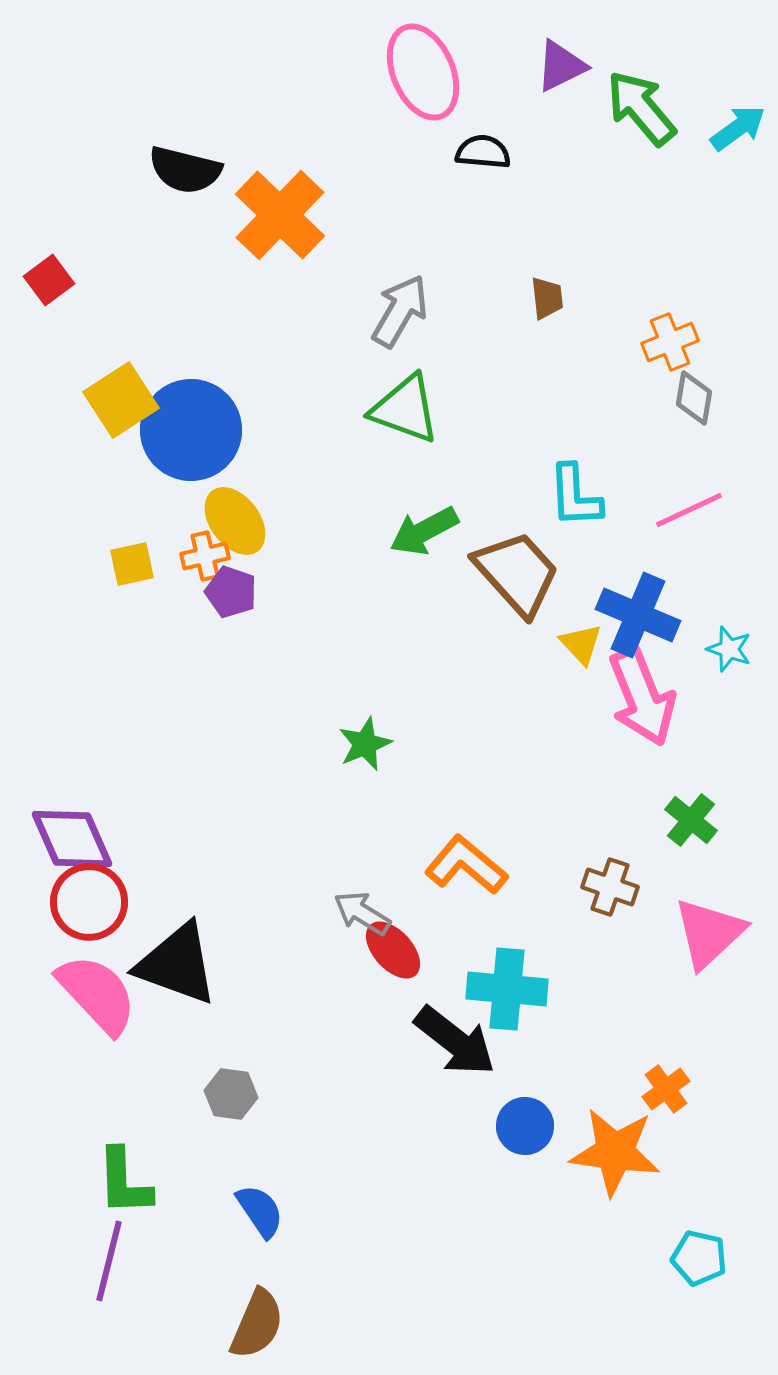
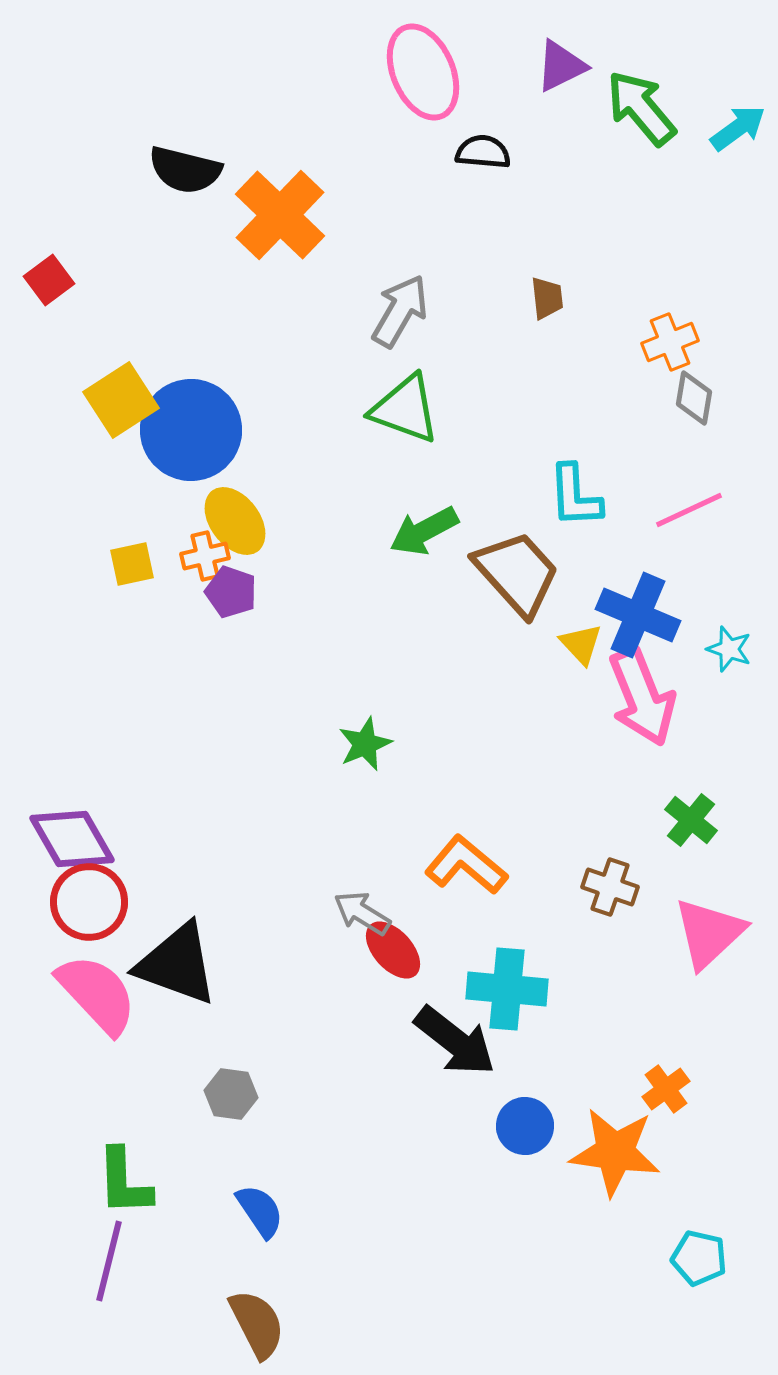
purple diamond at (72, 839): rotated 6 degrees counterclockwise
brown semicircle at (257, 1324): rotated 50 degrees counterclockwise
